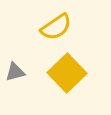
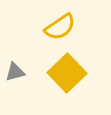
yellow semicircle: moved 4 px right
